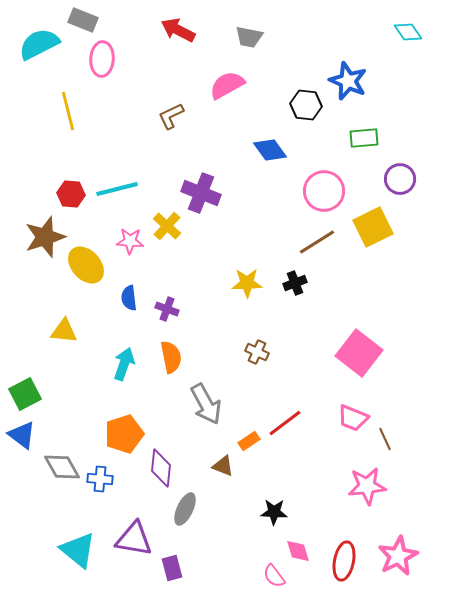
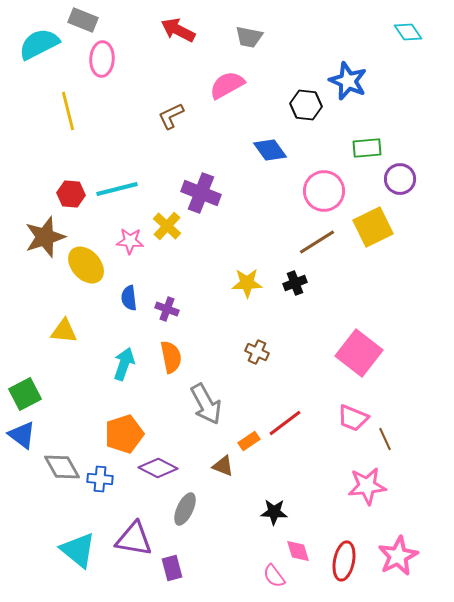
green rectangle at (364, 138): moved 3 px right, 10 px down
purple diamond at (161, 468): moved 3 px left; rotated 69 degrees counterclockwise
